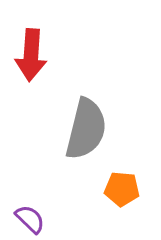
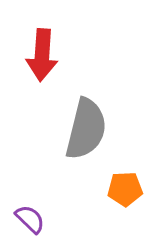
red arrow: moved 11 px right
orange pentagon: moved 3 px right; rotated 8 degrees counterclockwise
